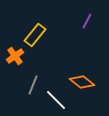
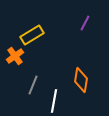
purple line: moved 2 px left, 2 px down
yellow rectangle: moved 3 px left; rotated 20 degrees clockwise
orange diamond: moved 1 px left, 2 px up; rotated 60 degrees clockwise
white line: moved 2 px left, 1 px down; rotated 55 degrees clockwise
